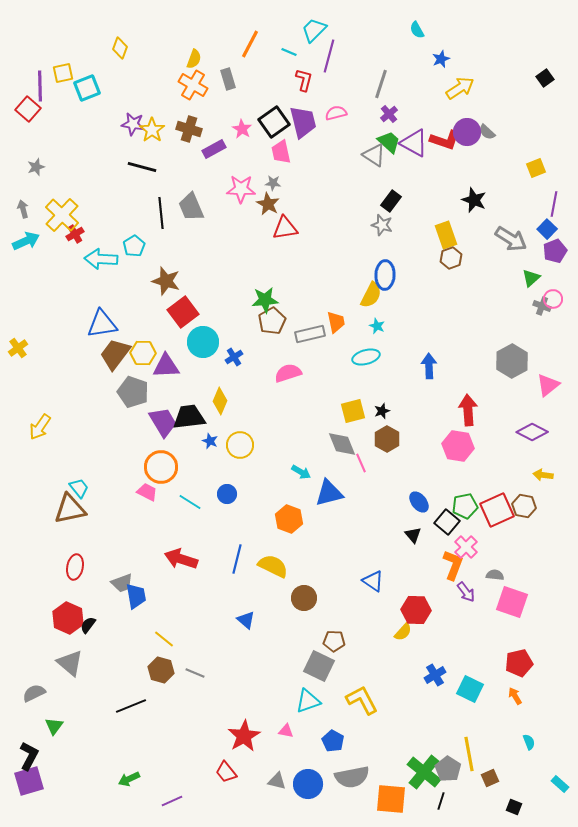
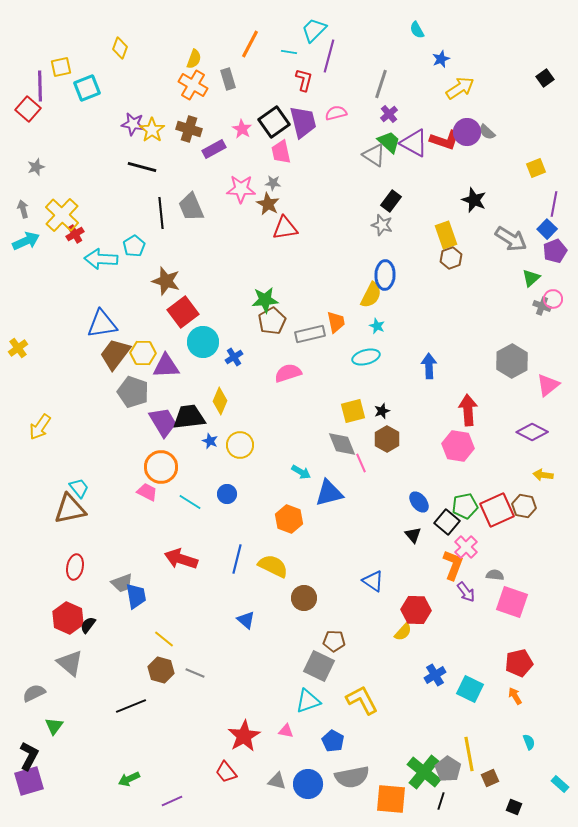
cyan line at (289, 52): rotated 14 degrees counterclockwise
yellow square at (63, 73): moved 2 px left, 6 px up
